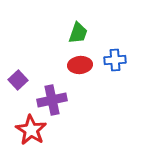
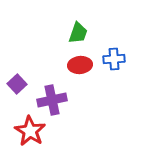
blue cross: moved 1 px left, 1 px up
purple square: moved 1 px left, 4 px down
red star: moved 1 px left, 1 px down
